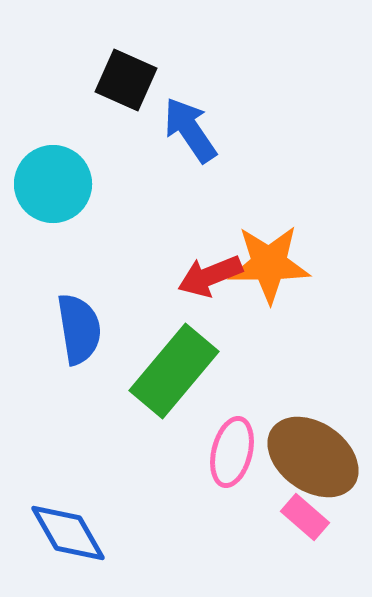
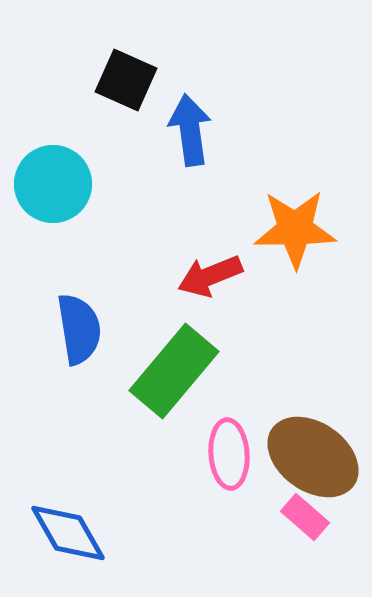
blue arrow: rotated 26 degrees clockwise
orange star: moved 26 px right, 35 px up
pink ellipse: moved 3 px left, 2 px down; rotated 18 degrees counterclockwise
